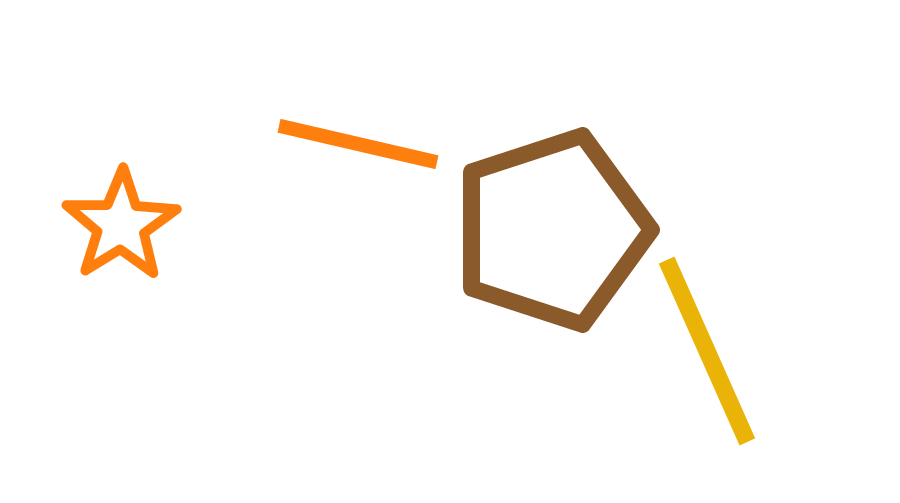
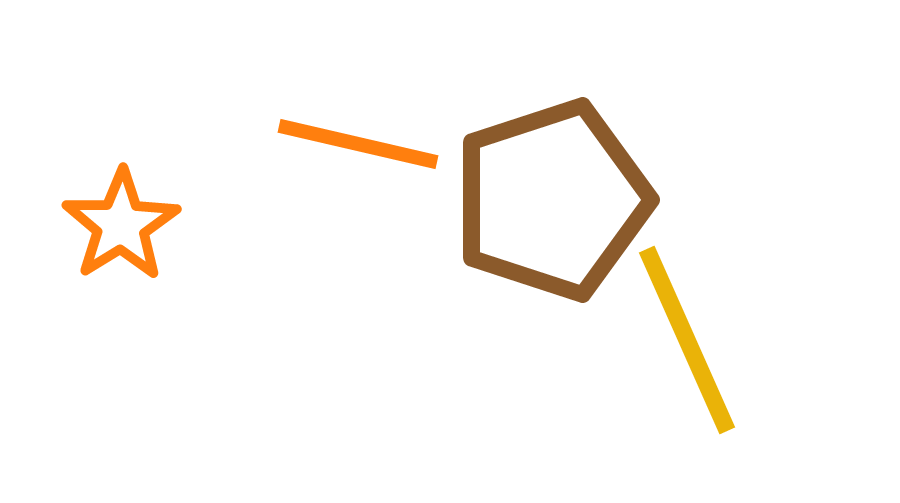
brown pentagon: moved 30 px up
yellow line: moved 20 px left, 11 px up
